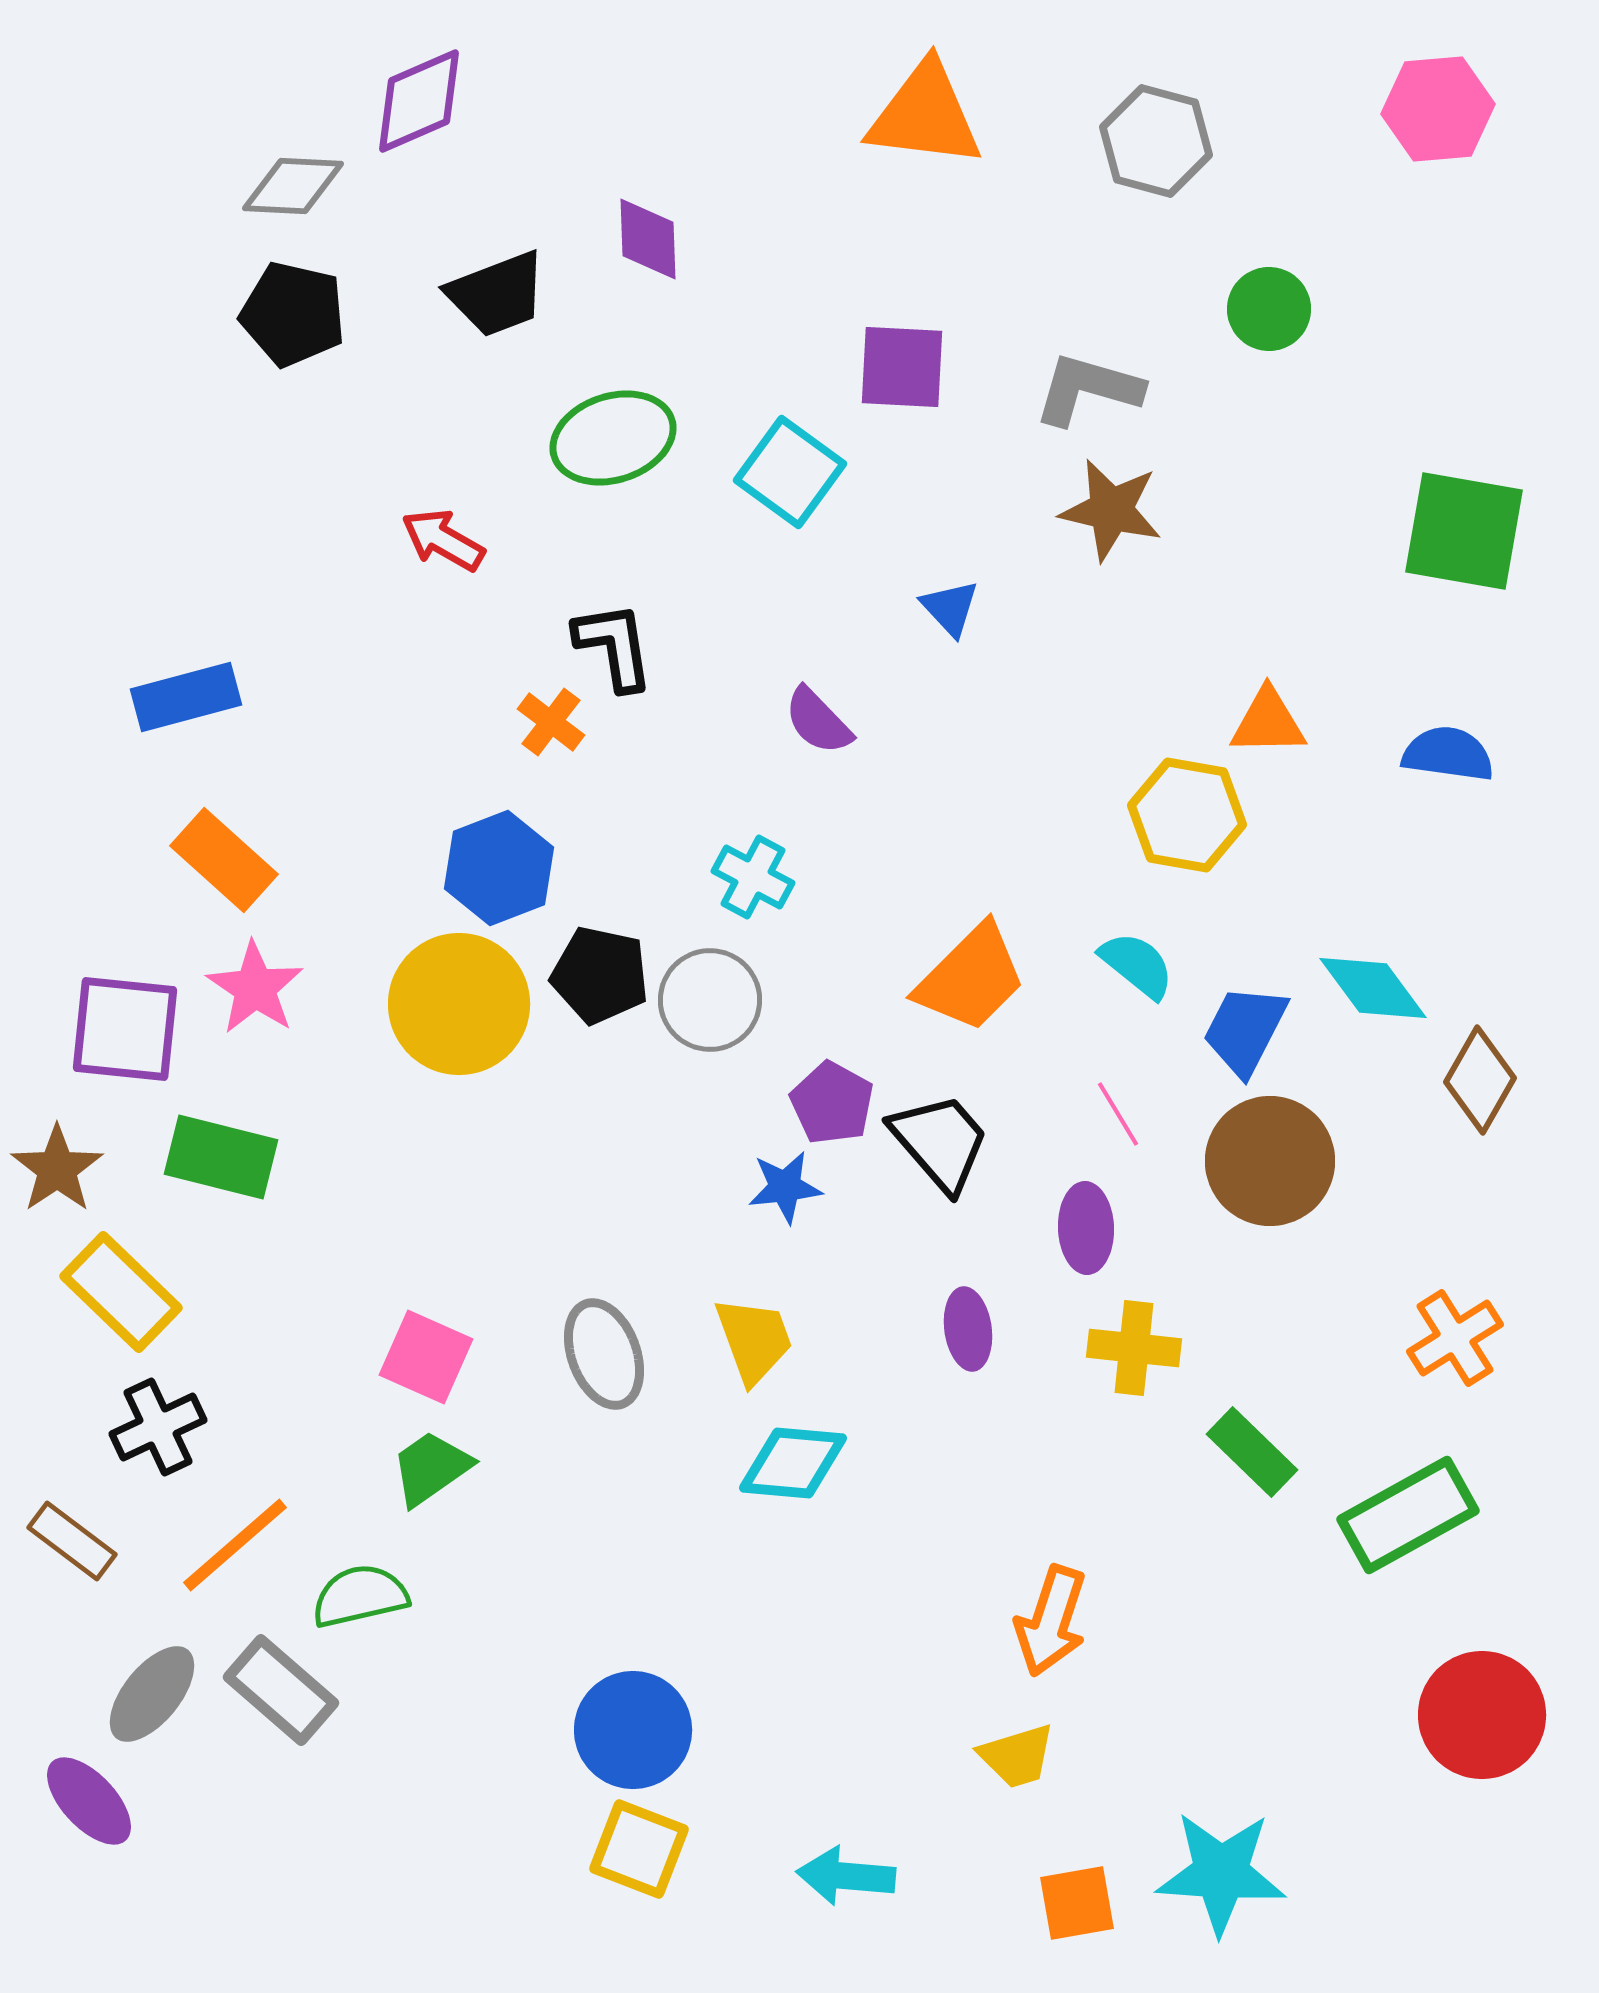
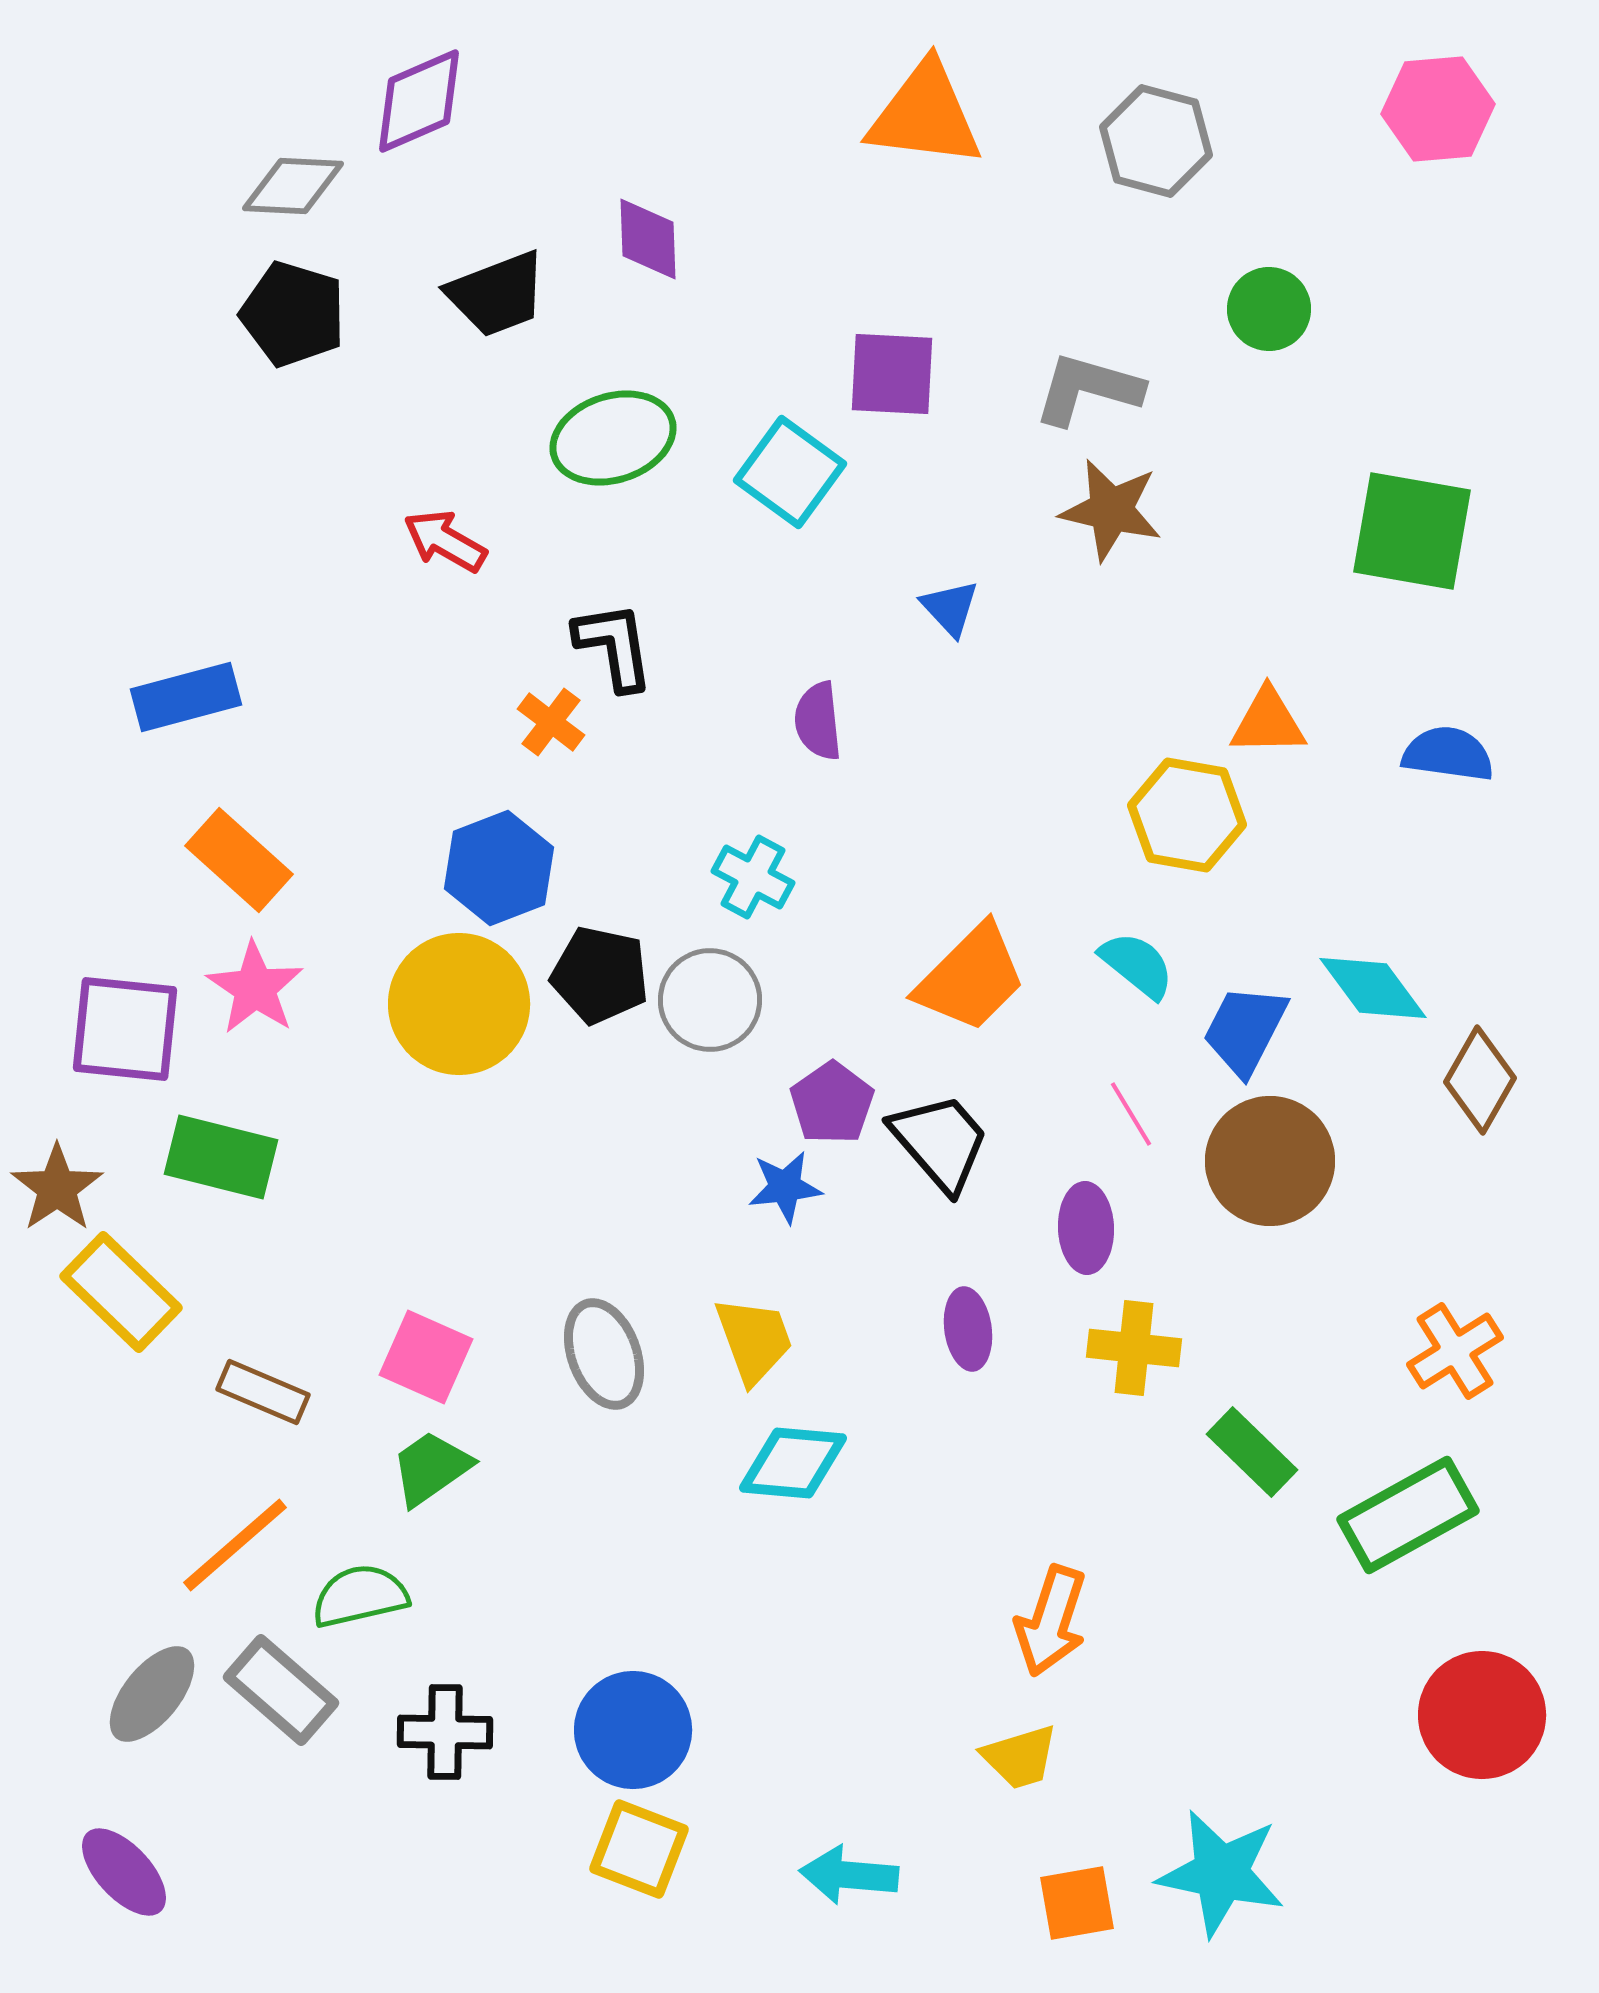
black pentagon at (293, 314): rotated 4 degrees clockwise
purple square at (902, 367): moved 10 px left, 7 px down
green square at (1464, 531): moved 52 px left
red arrow at (443, 540): moved 2 px right, 1 px down
purple semicircle at (818, 721): rotated 38 degrees clockwise
orange rectangle at (224, 860): moved 15 px right
purple pentagon at (832, 1103): rotated 8 degrees clockwise
pink line at (1118, 1114): moved 13 px right
brown star at (57, 1169): moved 19 px down
orange cross at (1455, 1338): moved 13 px down
black cross at (158, 1427): moved 287 px right, 305 px down; rotated 26 degrees clockwise
brown rectangle at (72, 1541): moved 191 px right, 149 px up; rotated 14 degrees counterclockwise
yellow trapezoid at (1017, 1756): moved 3 px right, 1 px down
purple ellipse at (89, 1801): moved 35 px right, 71 px down
cyan star at (1221, 1873): rotated 8 degrees clockwise
cyan arrow at (846, 1876): moved 3 px right, 1 px up
